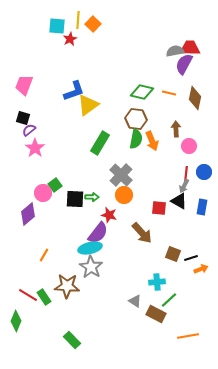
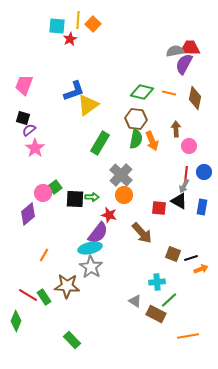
green square at (55, 185): moved 2 px down
